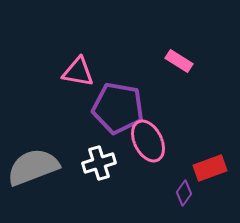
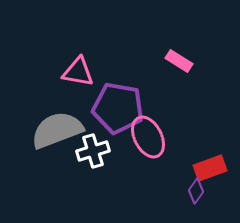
pink ellipse: moved 4 px up
white cross: moved 6 px left, 12 px up
gray semicircle: moved 24 px right, 37 px up
purple diamond: moved 12 px right, 2 px up
